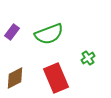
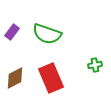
green semicircle: moved 2 px left; rotated 40 degrees clockwise
green cross: moved 7 px right, 7 px down; rotated 24 degrees clockwise
red rectangle: moved 5 px left
